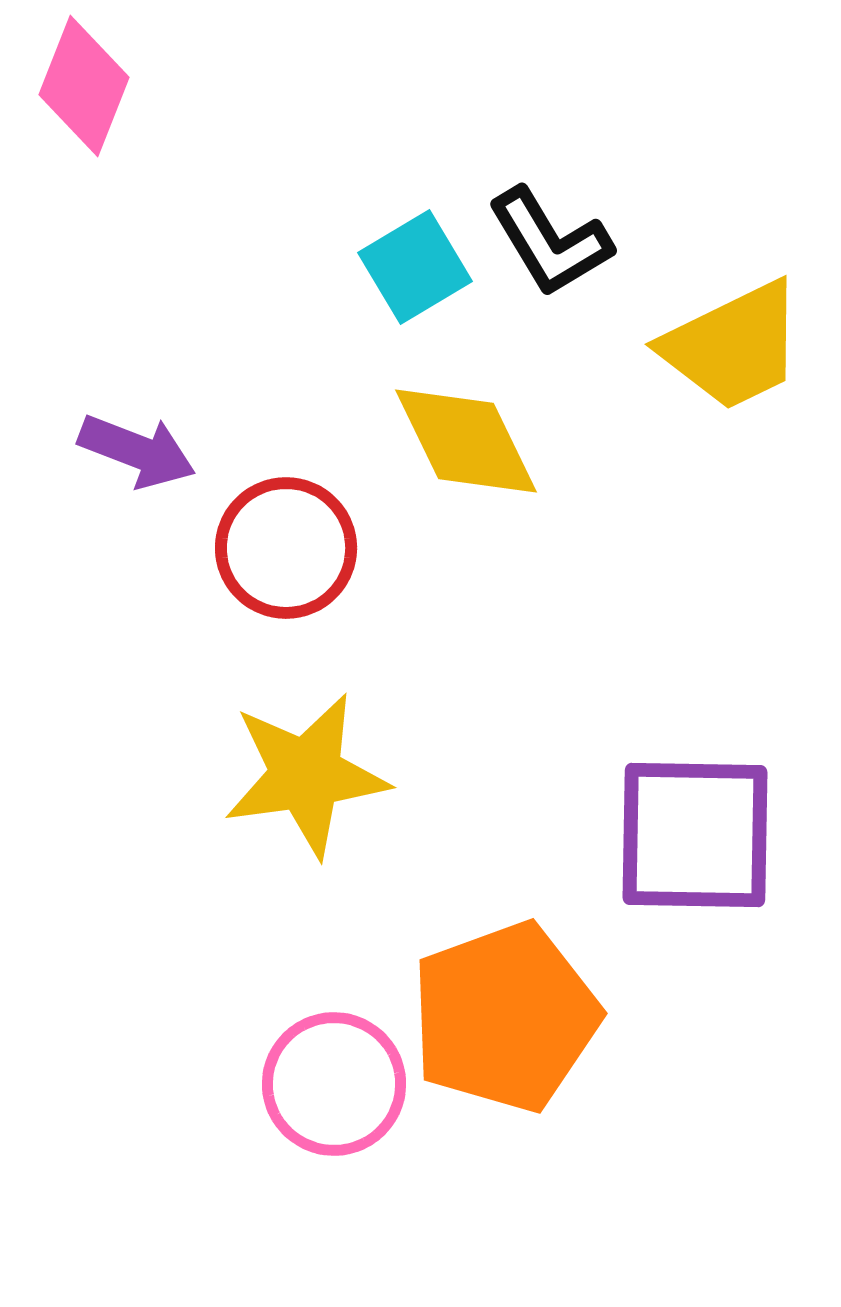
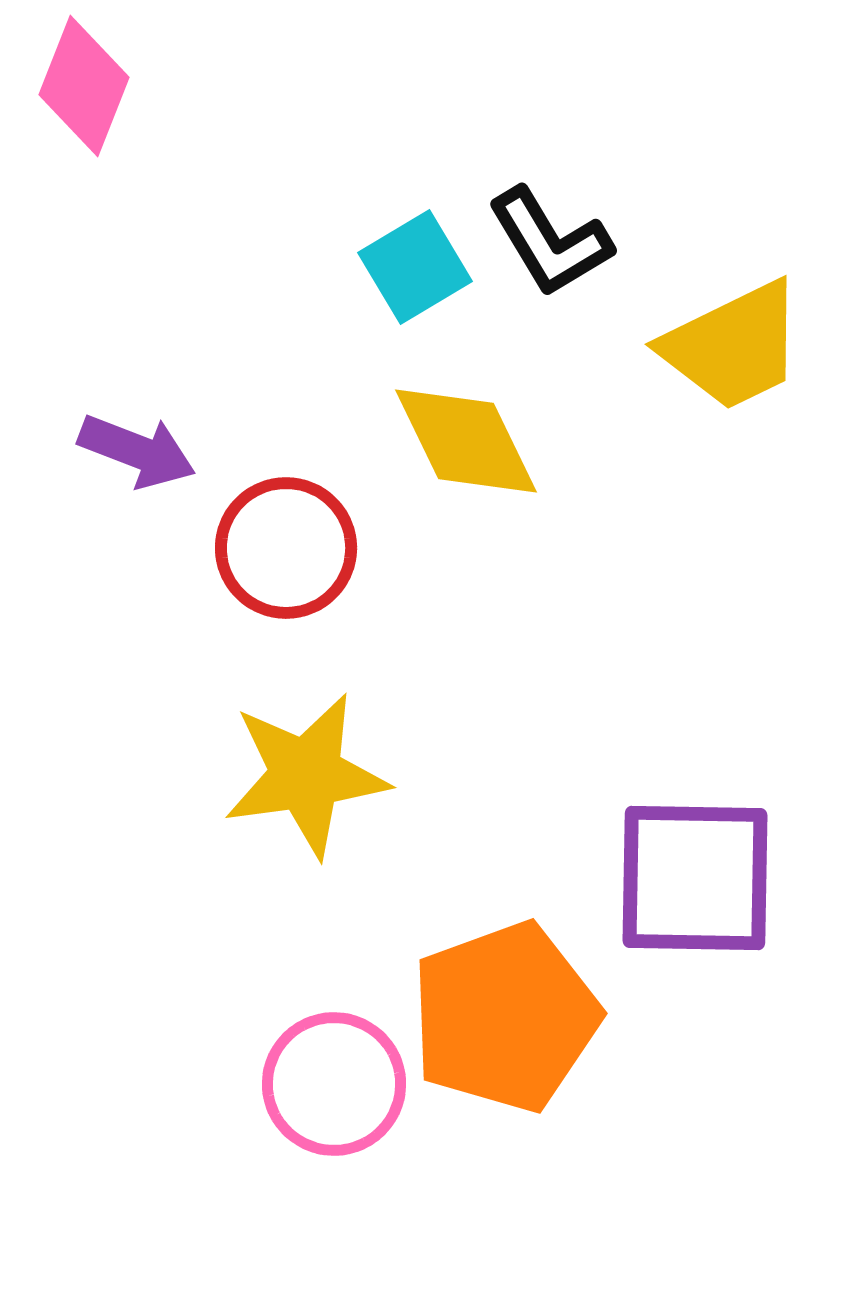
purple square: moved 43 px down
